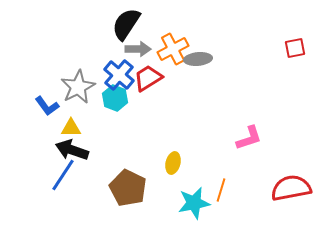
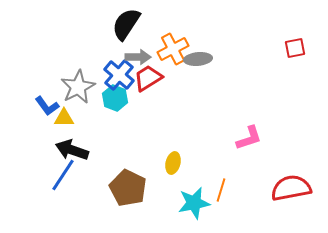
gray arrow: moved 8 px down
yellow triangle: moved 7 px left, 10 px up
